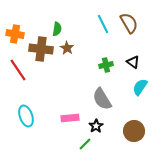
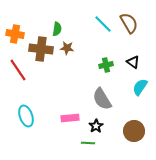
cyan line: rotated 18 degrees counterclockwise
brown star: rotated 24 degrees counterclockwise
green line: moved 3 px right, 1 px up; rotated 48 degrees clockwise
